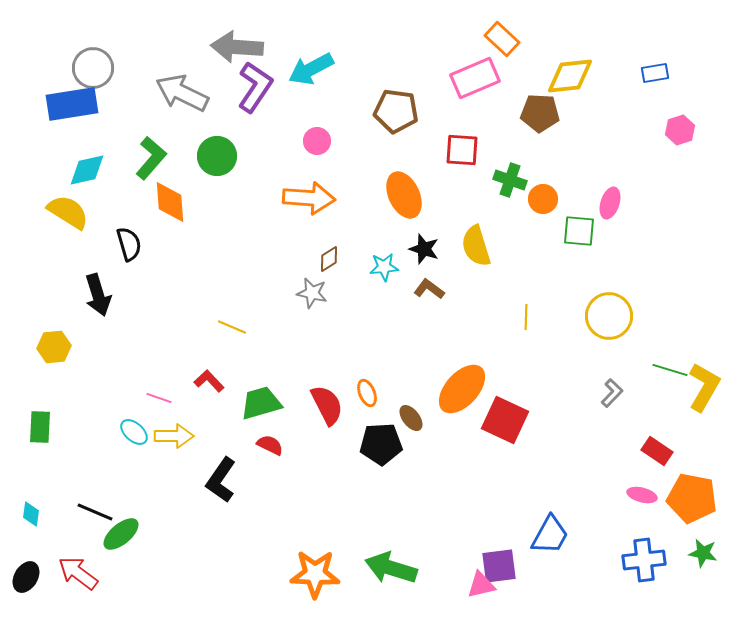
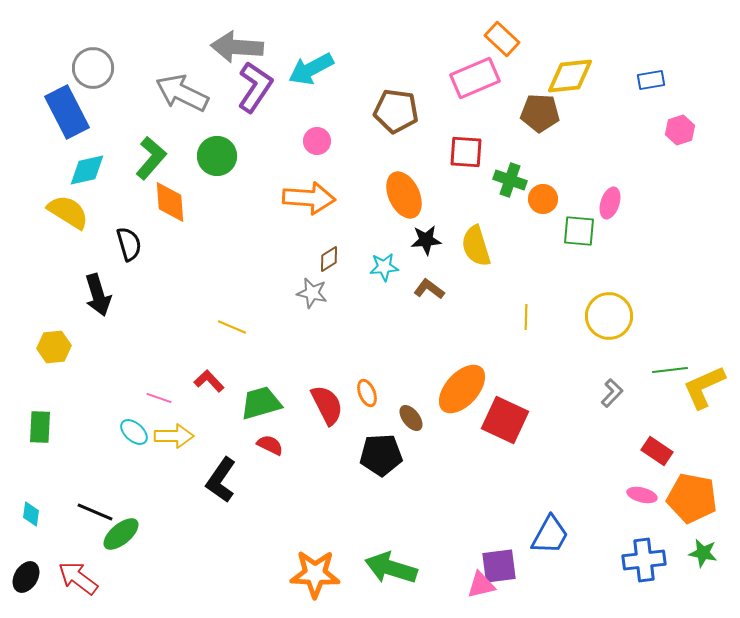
blue rectangle at (655, 73): moved 4 px left, 7 px down
blue rectangle at (72, 104): moved 5 px left, 8 px down; rotated 72 degrees clockwise
red square at (462, 150): moved 4 px right, 2 px down
black star at (424, 249): moved 2 px right, 9 px up; rotated 24 degrees counterclockwise
green line at (670, 370): rotated 24 degrees counterclockwise
yellow L-shape at (704, 387): rotated 144 degrees counterclockwise
black pentagon at (381, 444): moved 11 px down
red arrow at (78, 573): moved 5 px down
